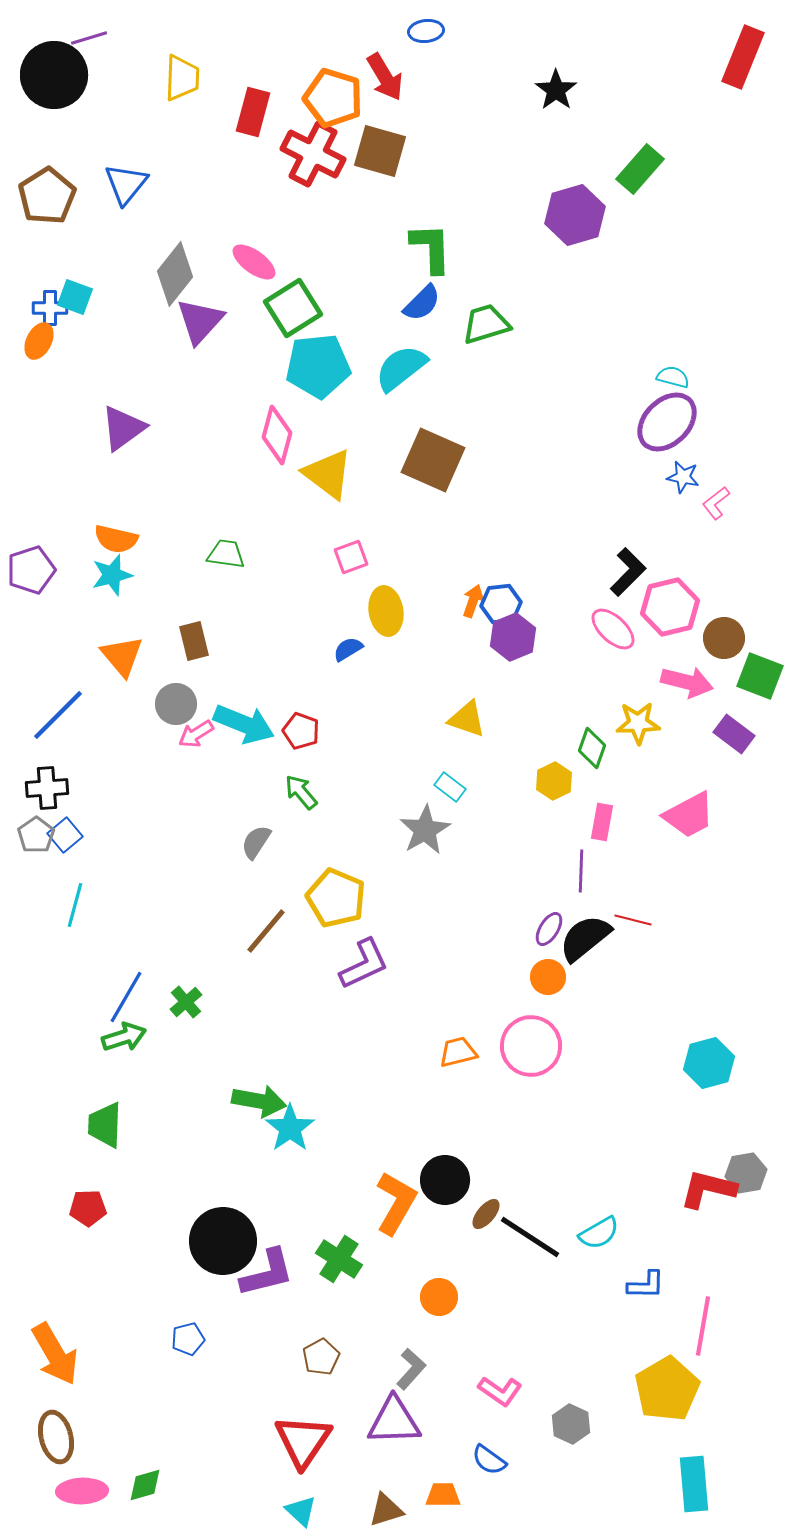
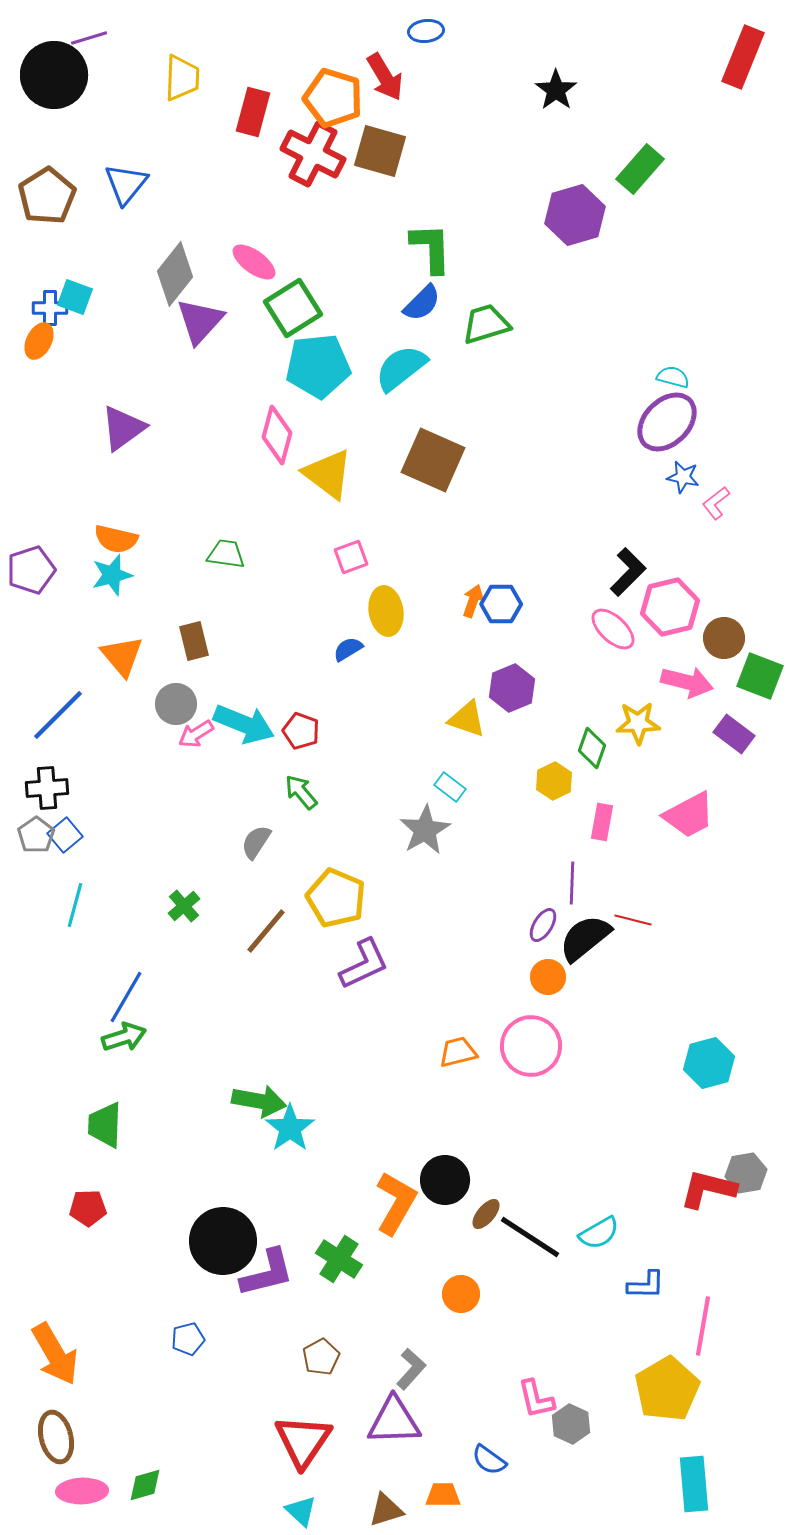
blue hexagon at (501, 604): rotated 6 degrees clockwise
purple hexagon at (513, 637): moved 1 px left, 51 px down
purple line at (581, 871): moved 9 px left, 12 px down
purple ellipse at (549, 929): moved 6 px left, 4 px up
green cross at (186, 1002): moved 2 px left, 96 px up
orange circle at (439, 1297): moved 22 px right, 3 px up
pink L-shape at (500, 1391): moved 36 px right, 8 px down; rotated 42 degrees clockwise
